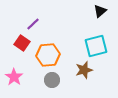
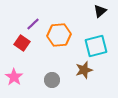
orange hexagon: moved 11 px right, 20 px up
